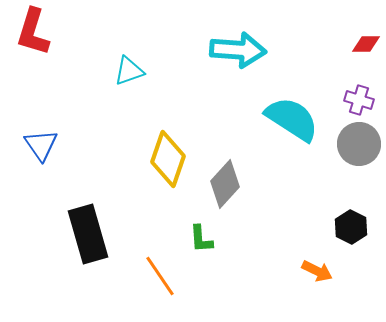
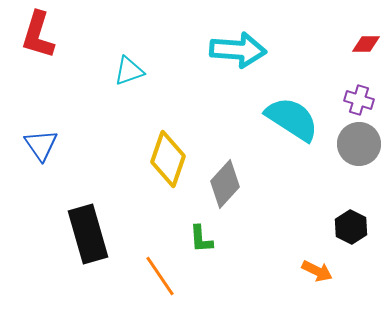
red L-shape: moved 5 px right, 3 px down
